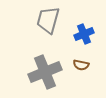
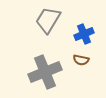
gray trapezoid: rotated 16 degrees clockwise
brown semicircle: moved 5 px up
